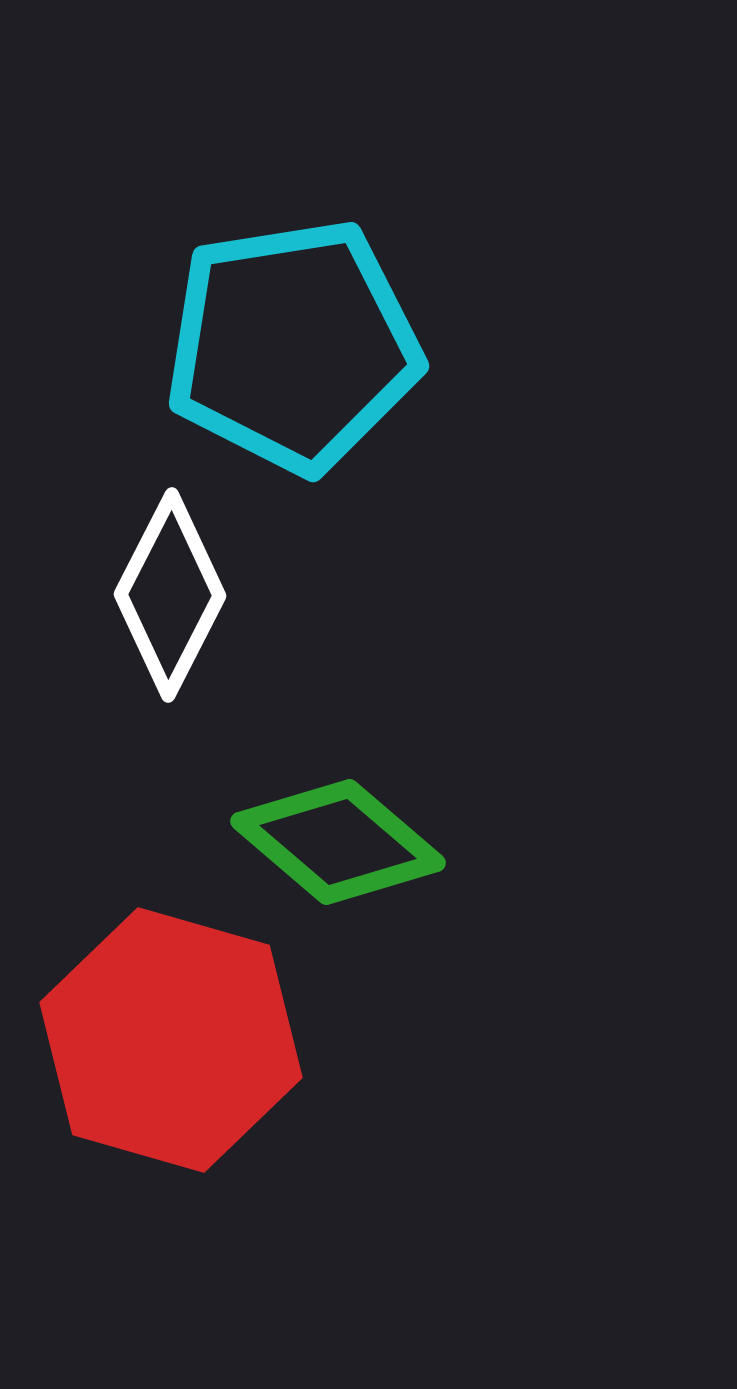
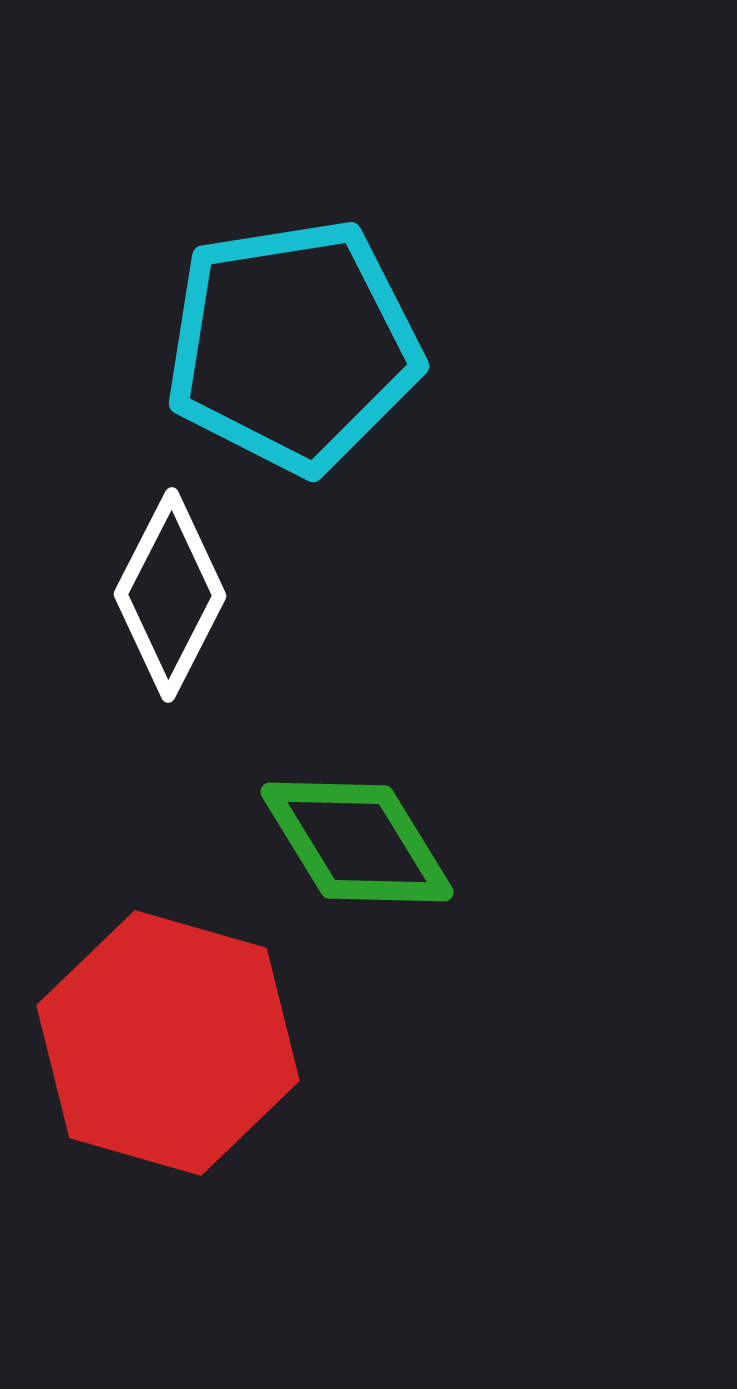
green diamond: moved 19 px right; rotated 18 degrees clockwise
red hexagon: moved 3 px left, 3 px down
